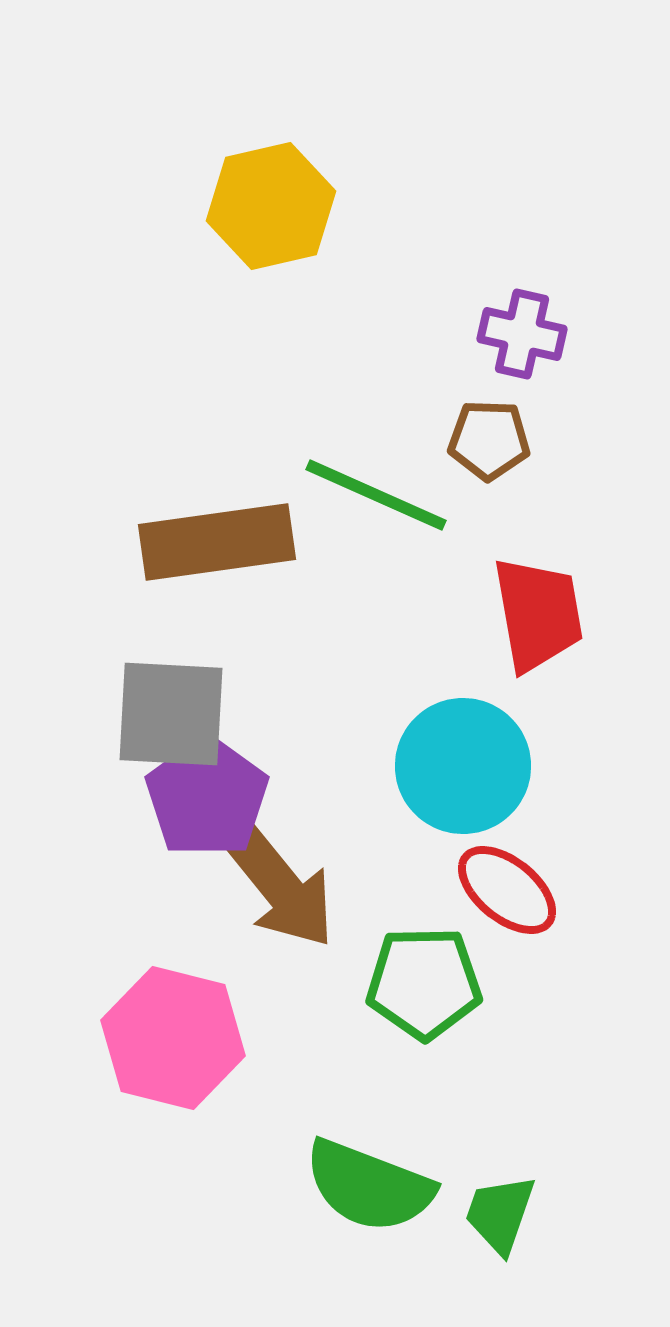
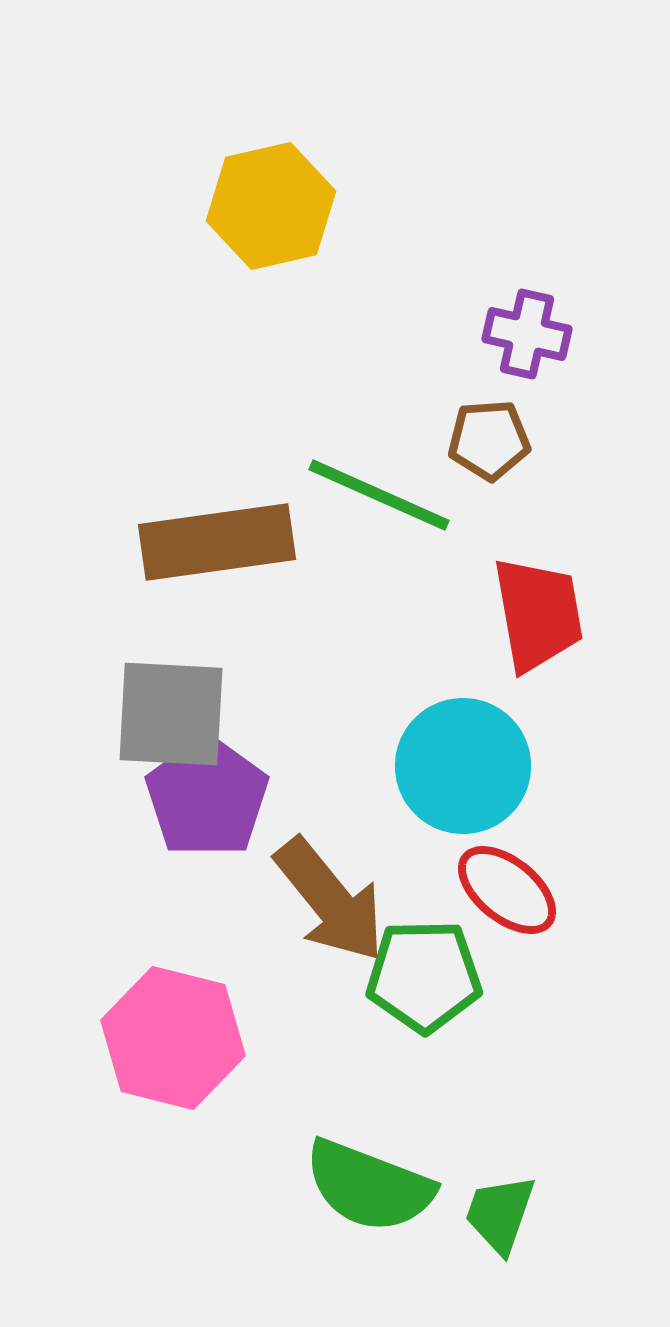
purple cross: moved 5 px right
brown pentagon: rotated 6 degrees counterclockwise
green line: moved 3 px right
brown arrow: moved 50 px right, 14 px down
green pentagon: moved 7 px up
